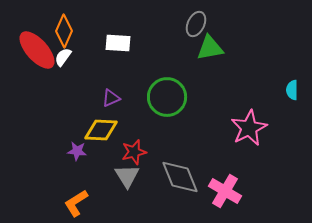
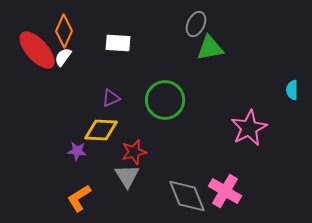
green circle: moved 2 px left, 3 px down
gray diamond: moved 7 px right, 19 px down
orange L-shape: moved 3 px right, 5 px up
